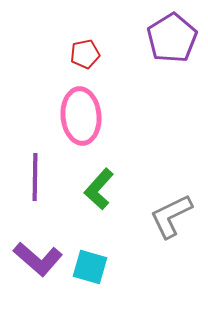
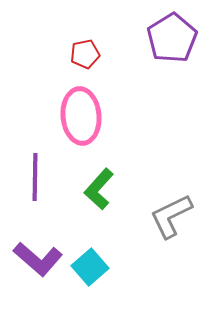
cyan square: rotated 33 degrees clockwise
